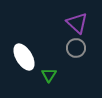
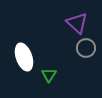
gray circle: moved 10 px right
white ellipse: rotated 12 degrees clockwise
